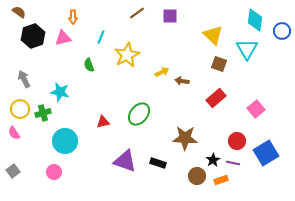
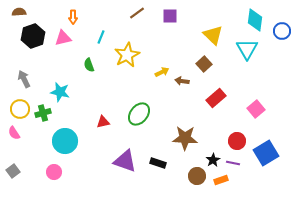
brown semicircle: rotated 40 degrees counterclockwise
brown square: moved 15 px left; rotated 28 degrees clockwise
